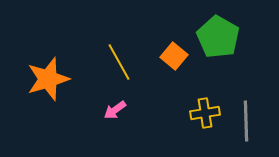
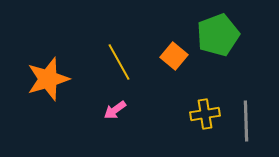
green pentagon: moved 2 px up; rotated 21 degrees clockwise
yellow cross: moved 1 px down
